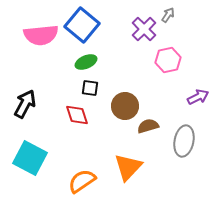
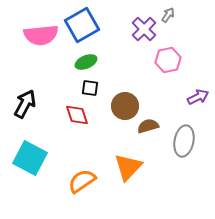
blue square: rotated 20 degrees clockwise
